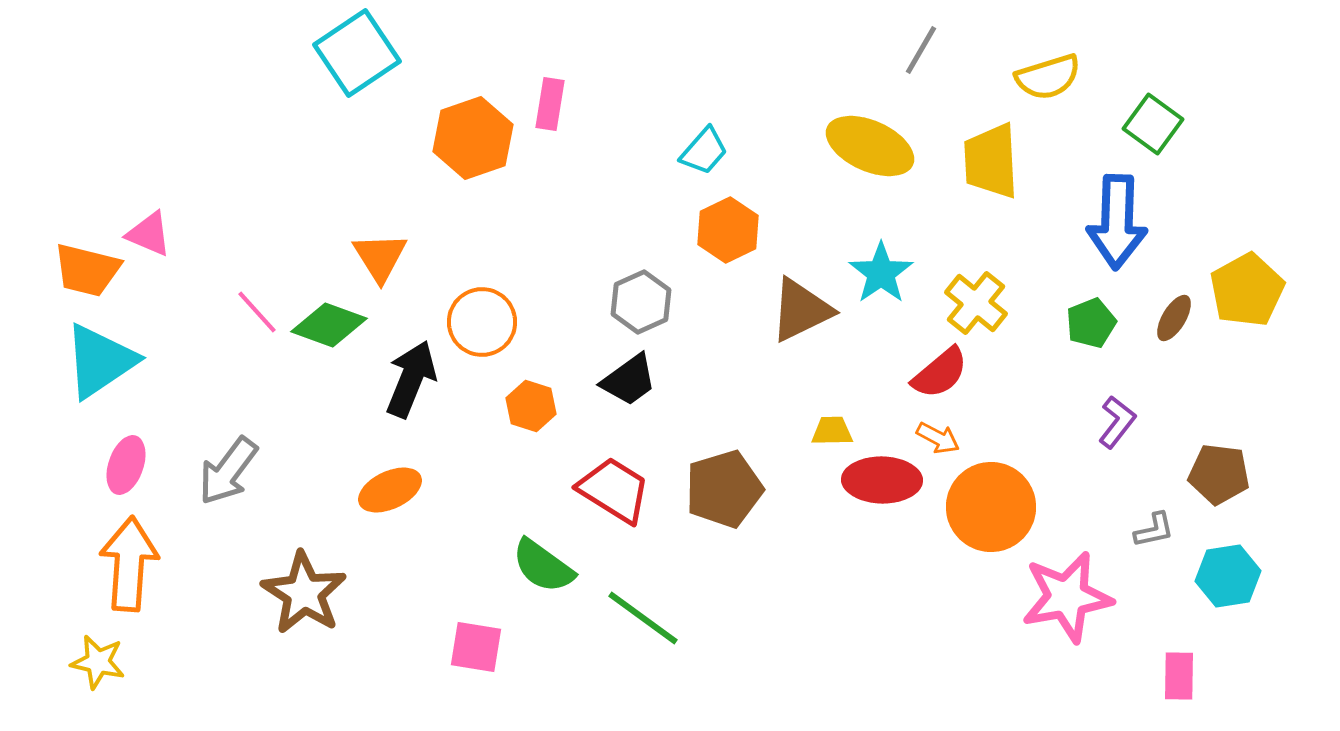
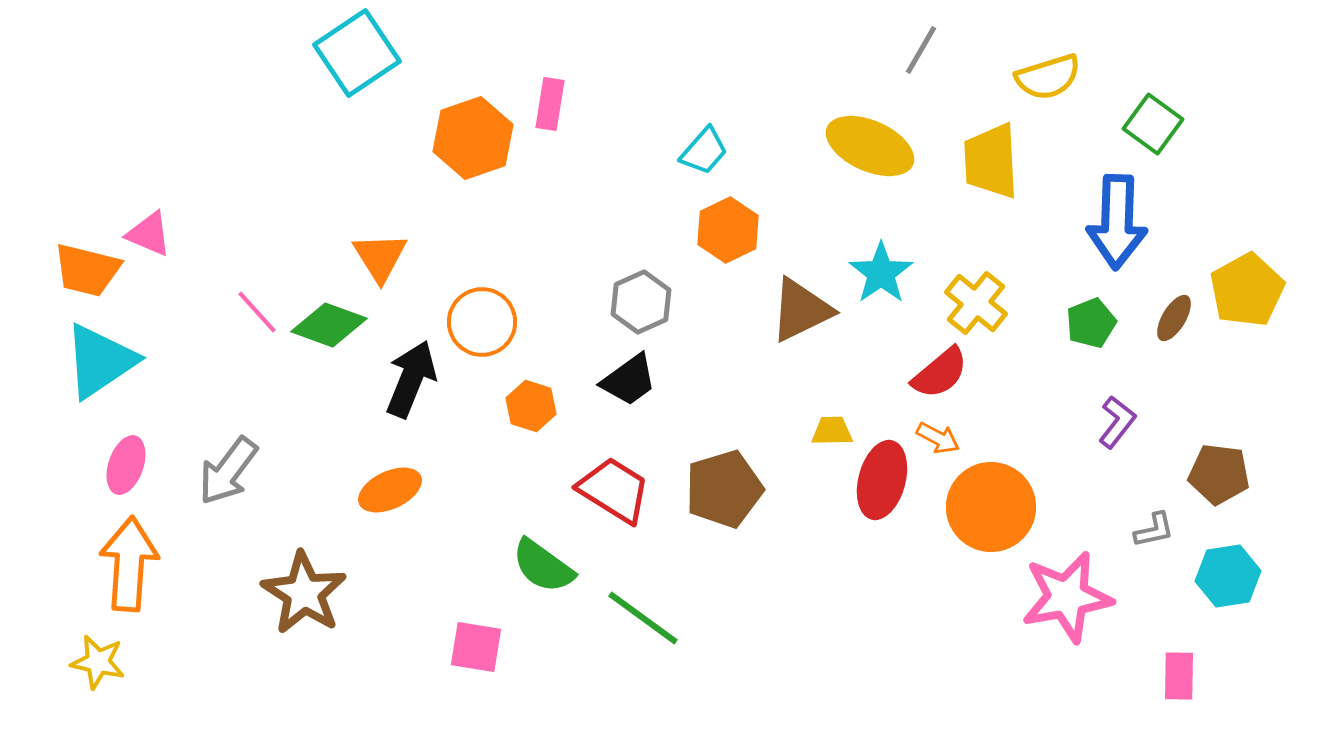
red ellipse at (882, 480): rotated 76 degrees counterclockwise
